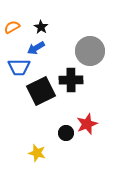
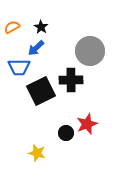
blue arrow: rotated 12 degrees counterclockwise
